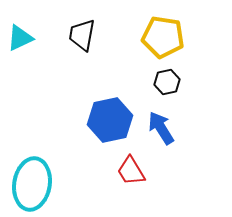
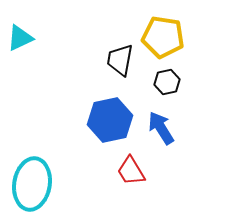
black trapezoid: moved 38 px right, 25 px down
